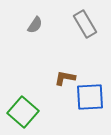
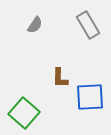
gray rectangle: moved 3 px right, 1 px down
brown L-shape: moved 5 px left; rotated 100 degrees counterclockwise
green square: moved 1 px right, 1 px down
